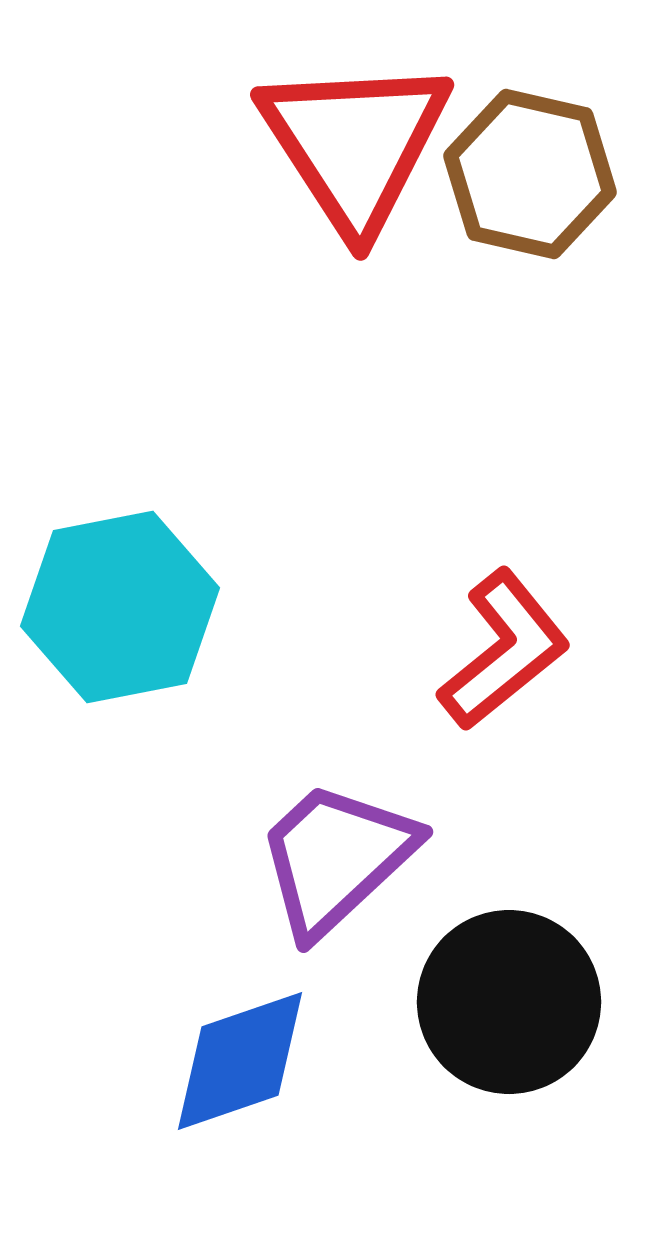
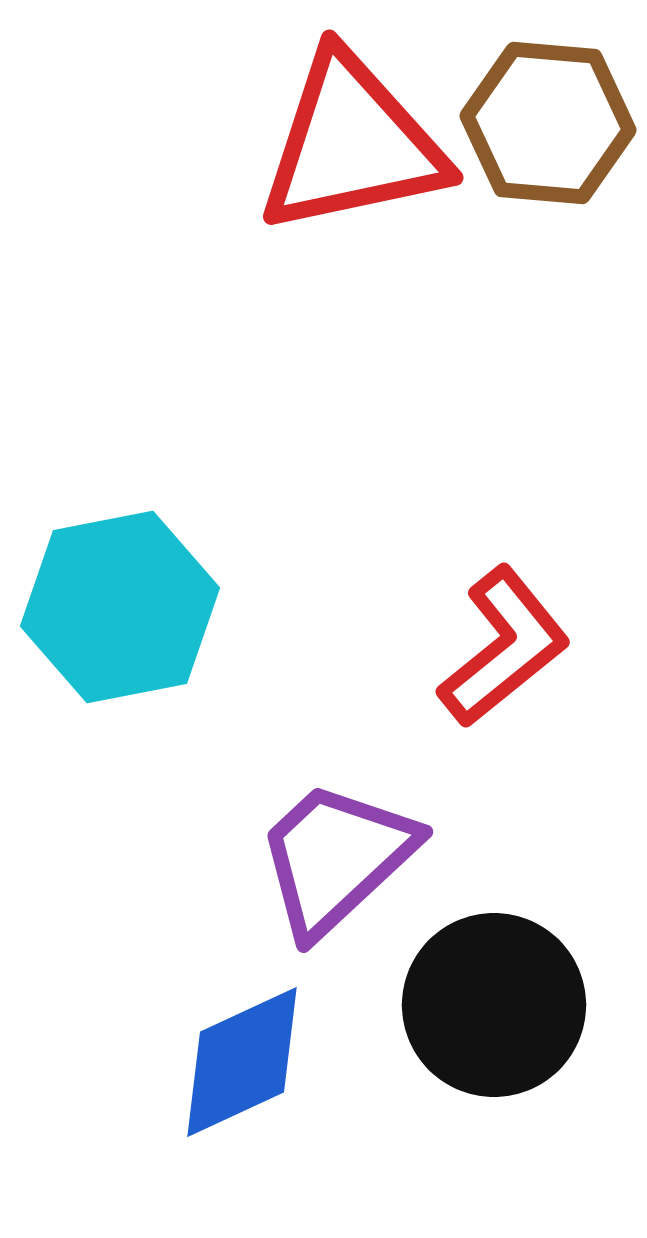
red triangle: moved 3 px left; rotated 51 degrees clockwise
brown hexagon: moved 18 px right, 51 px up; rotated 8 degrees counterclockwise
red L-shape: moved 3 px up
black circle: moved 15 px left, 3 px down
blue diamond: moved 2 px right, 1 px down; rotated 6 degrees counterclockwise
